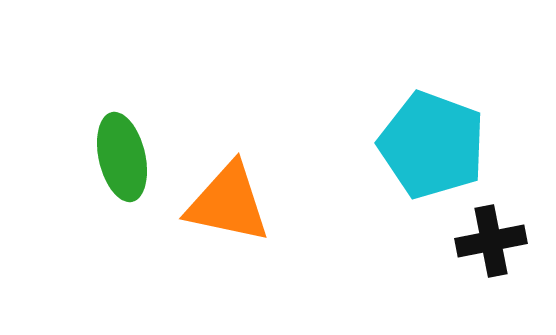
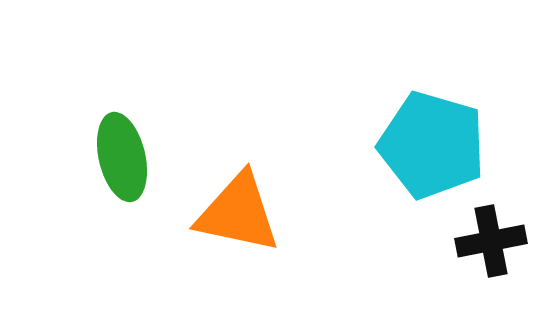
cyan pentagon: rotated 4 degrees counterclockwise
orange triangle: moved 10 px right, 10 px down
